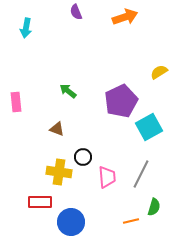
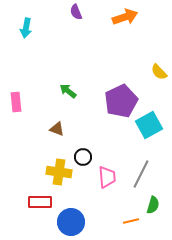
yellow semicircle: rotated 102 degrees counterclockwise
cyan square: moved 2 px up
green semicircle: moved 1 px left, 2 px up
